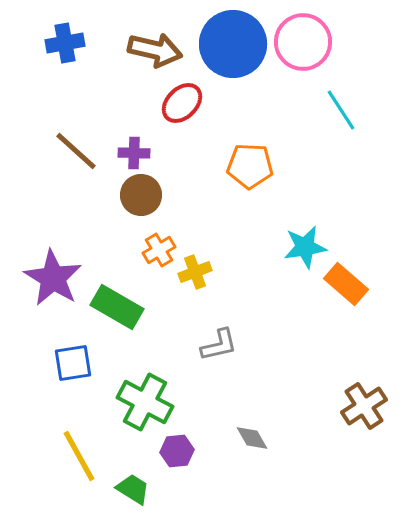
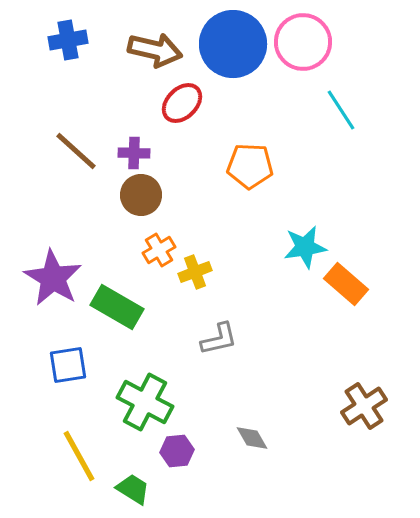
blue cross: moved 3 px right, 3 px up
gray L-shape: moved 6 px up
blue square: moved 5 px left, 2 px down
